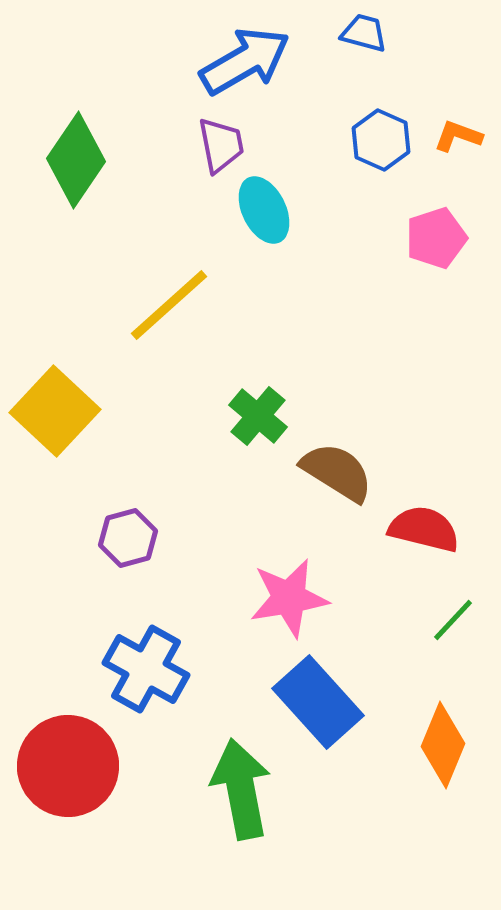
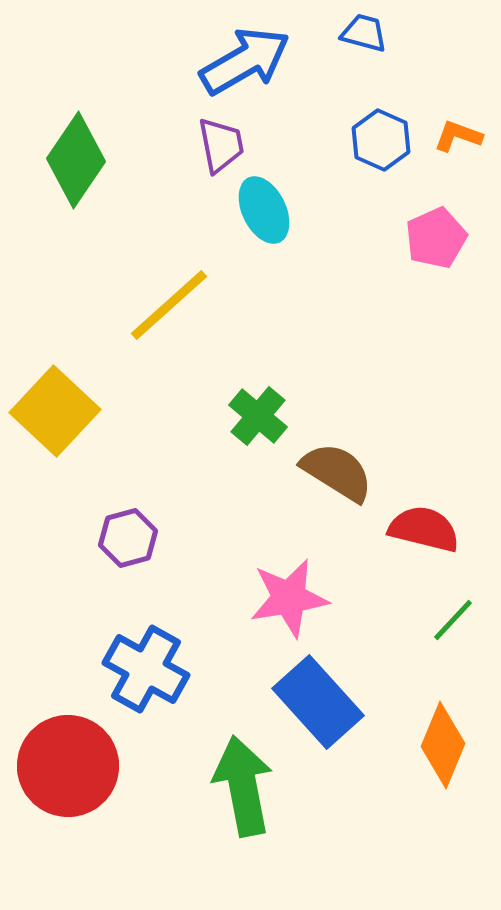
pink pentagon: rotated 6 degrees counterclockwise
green arrow: moved 2 px right, 3 px up
